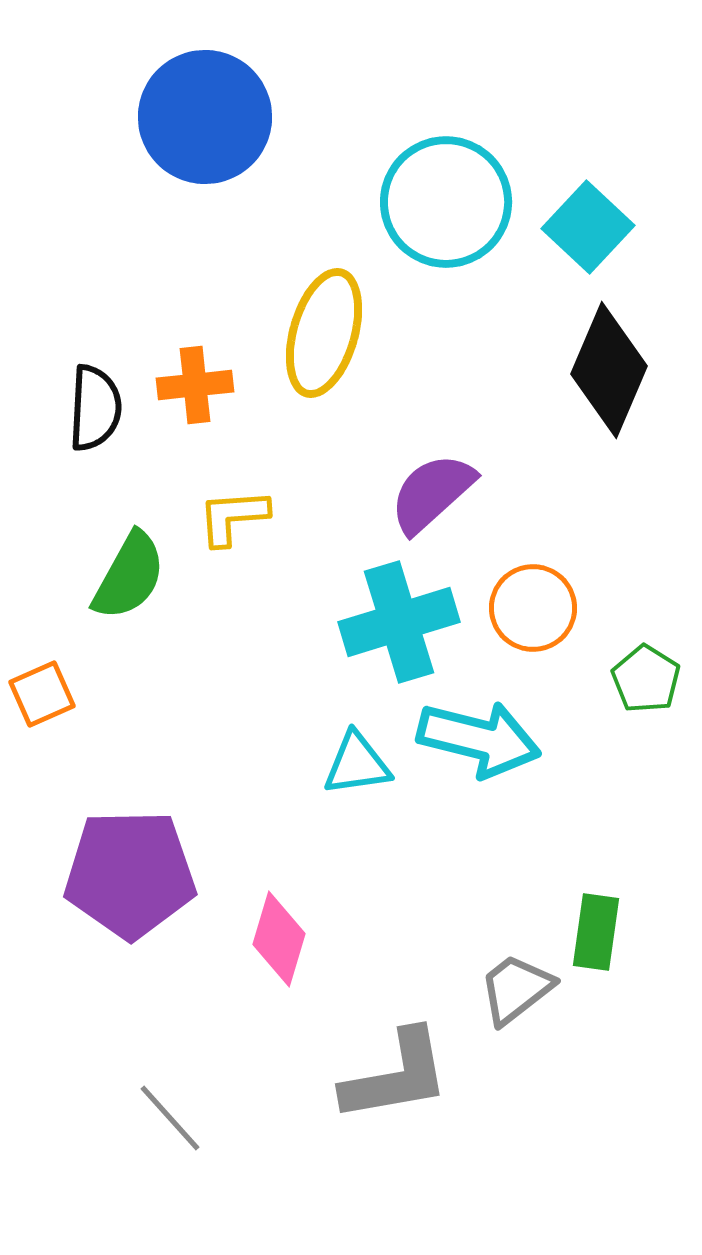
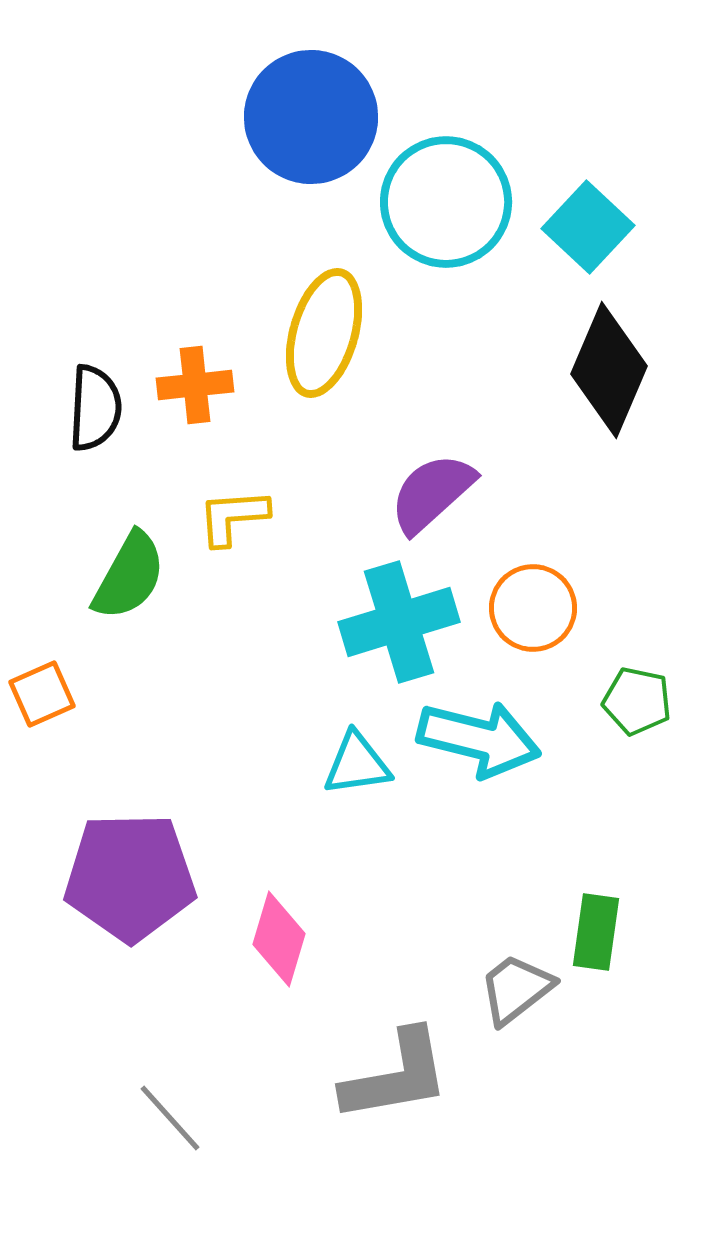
blue circle: moved 106 px right
green pentagon: moved 9 px left, 22 px down; rotated 20 degrees counterclockwise
purple pentagon: moved 3 px down
